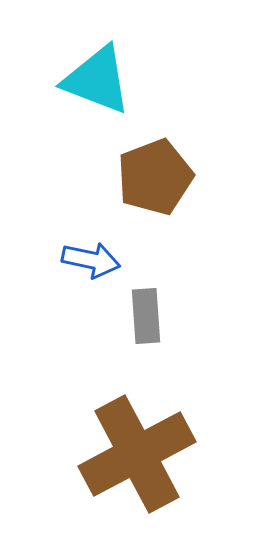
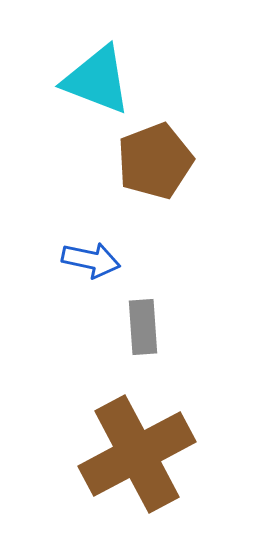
brown pentagon: moved 16 px up
gray rectangle: moved 3 px left, 11 px down
